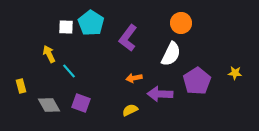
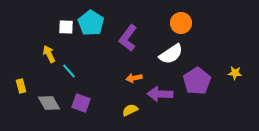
white semicircle: rotated 30 degrees clockwise
gray diamond: moved 2 px up
